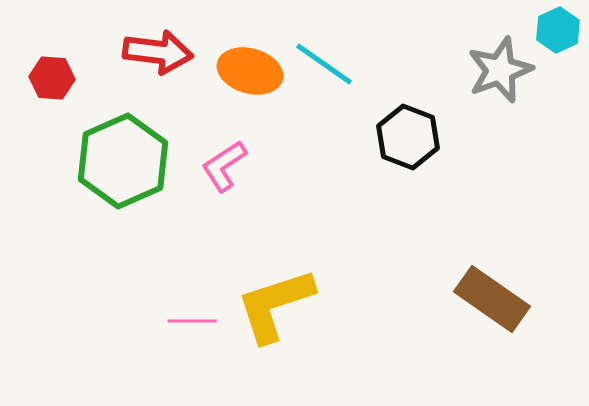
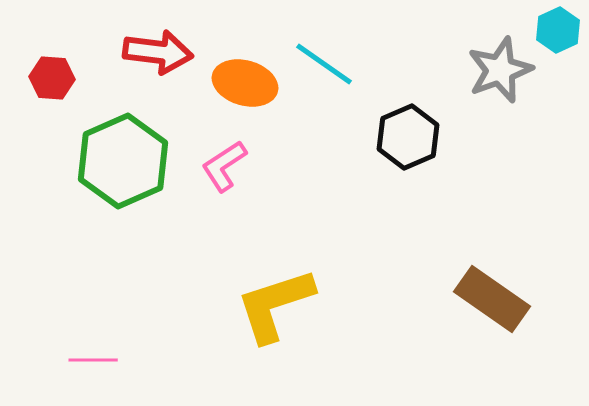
orange ellipse: moved 5 px left, 12 px down
black hexagon: rotated 16 degrees clockwise
pink line: moved 99 px left, 39 px down
